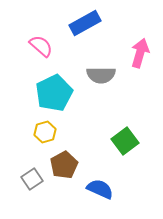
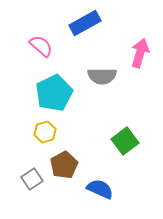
gray semicircle: moved 1 px right, 1 px down
